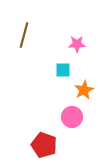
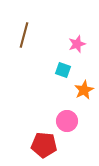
pink star: rotated 18 degrees counterclockwise
cyan square: rotated 21 degrees clockwise
pink circle: moved 5 px left, 4 px down
red pentagon: rotated 15 degrees counterclockwise
